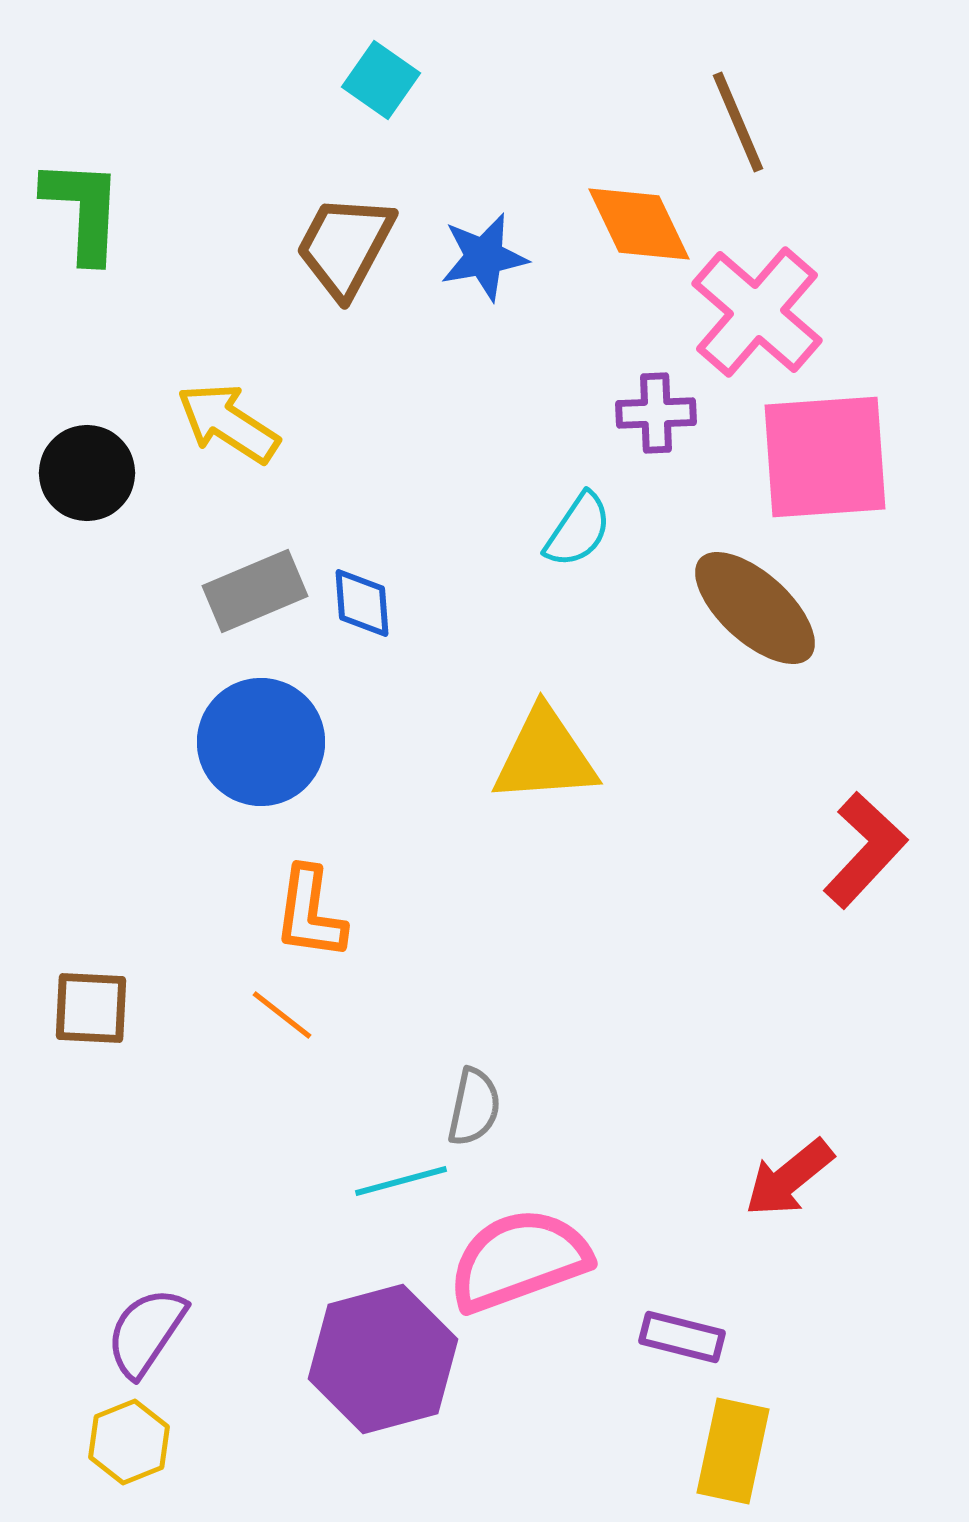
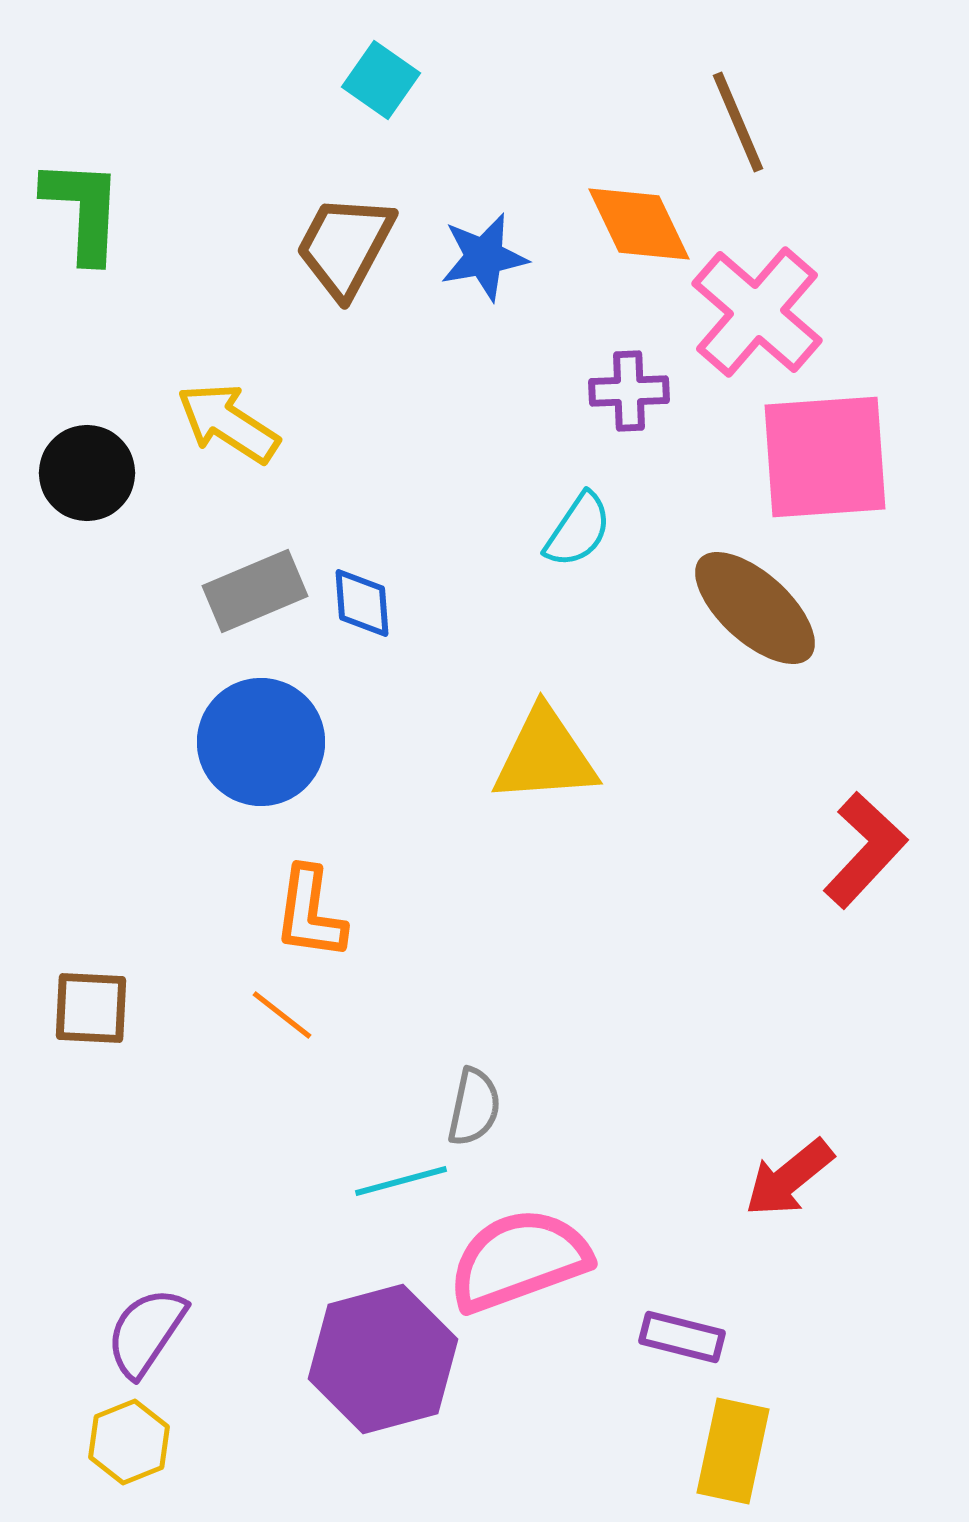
purple cross: moved 27 px left, 22 px up
